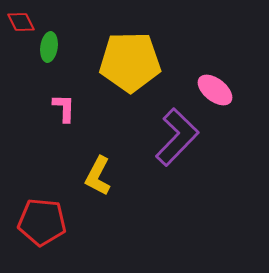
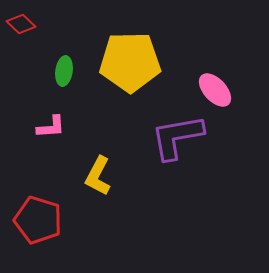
red diamond: moved 2 px down; rotated 20 degrees counterclockwise
green ellipse: moved 15 px right, 24 px down
pink ellipse: rotated 9 degrees clockwise
pink L-shape: moved 13 px left, 19 px down; rotated 84 degrees clockwise
purple L-shape: rotated 144 degrees counterclockwise
red pentagon: moved 4 px left, 2 px up; rotated 12 degrees clockwise
